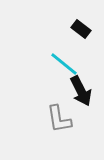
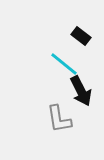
black rectangle: moved 7 px down
